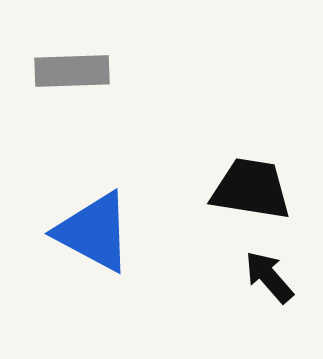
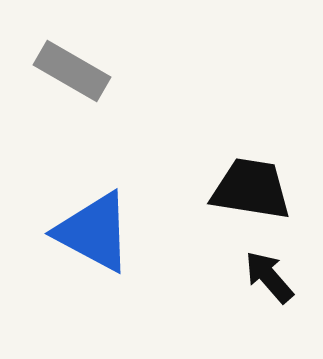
gray rectangle: rotated 32 degrees clockwise
